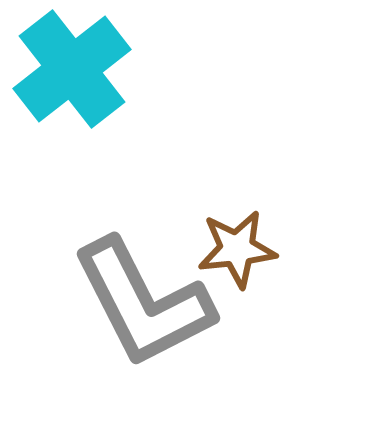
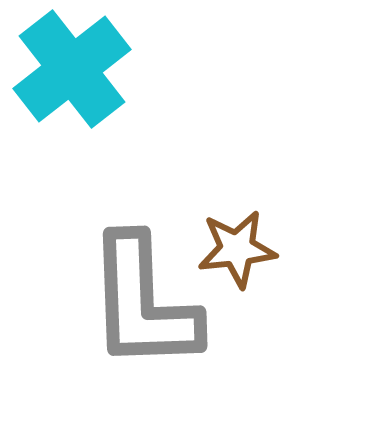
gray L-shape: rotated 25 degrees clockwise
